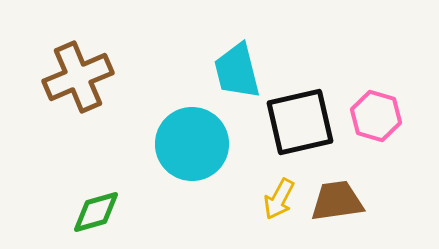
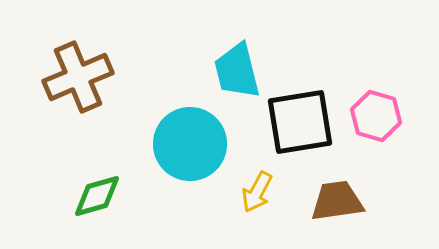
black square: rotated 4 degrees clockwise
cyan circle: moved 2 px left
yellow arrow: moved 22 px left, 7 px up
green diamond: moved 1 px right, 16 px up
